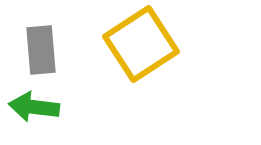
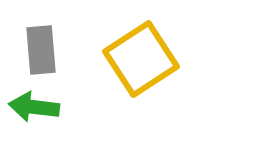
yellow square: moved 15 px down
